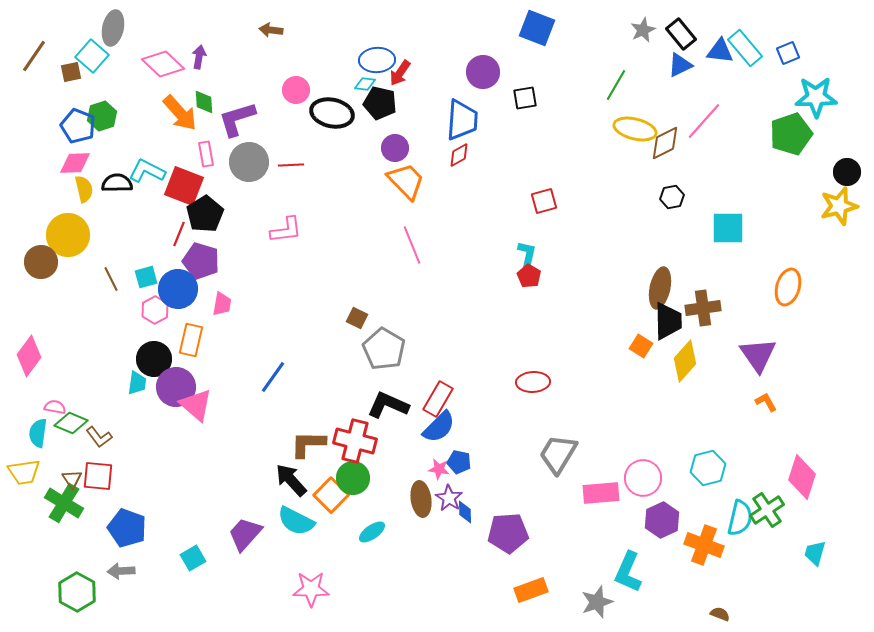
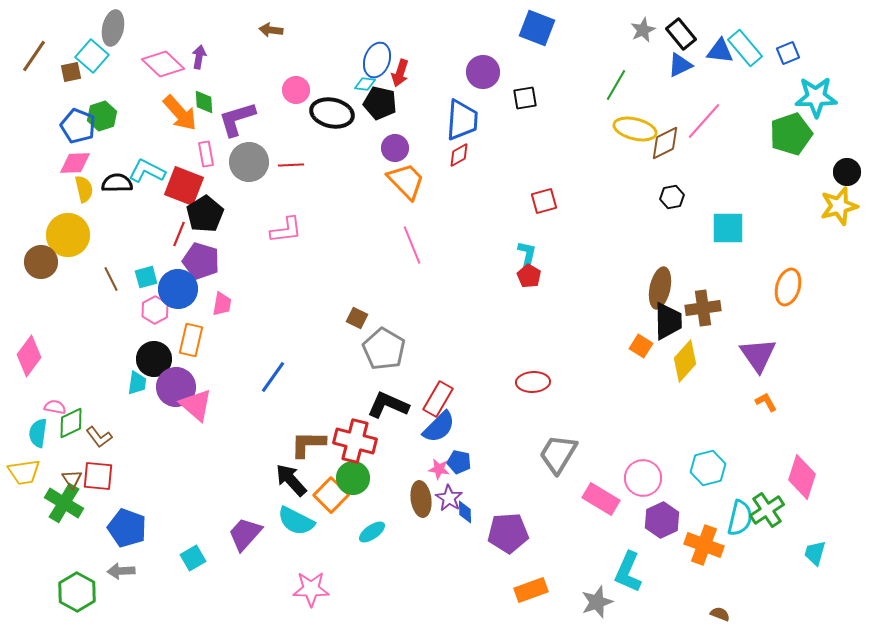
blue ellipse at (377, 60): rotated 68 degrees counterclockwise
red arrow at (400, 73): rotated 16 degrees counterclockwise
green diamond at (71, 423): rotated 48 degrees counterclockwise
pink rectangle at (601, 493): moved 6 px down; rotated 36 degrees clockwise
